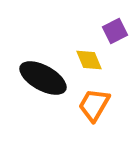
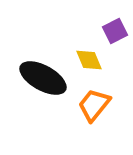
orange trapezoid: rotated 9 degrees clockwise
